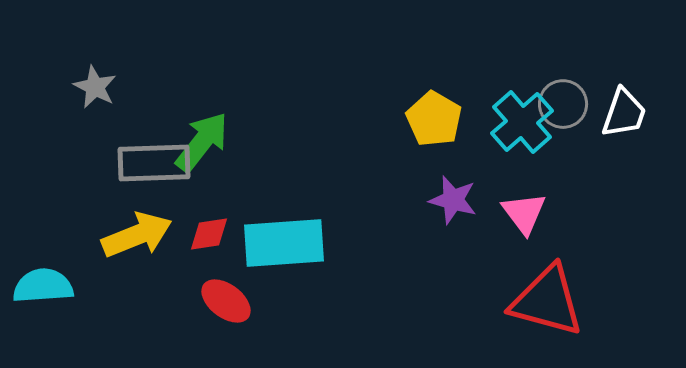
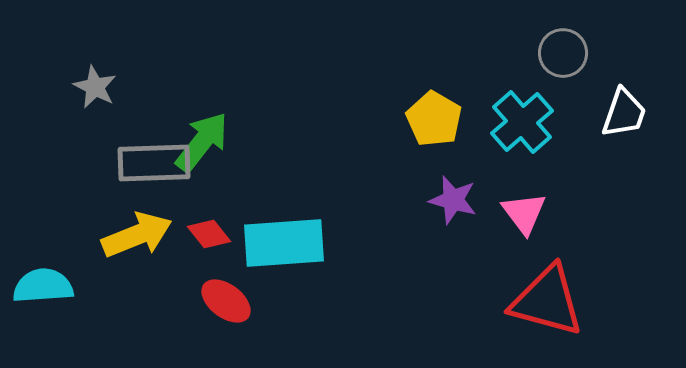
gray circle: moved 51 px up
red diamond: rotated 60 degrees clockwise
